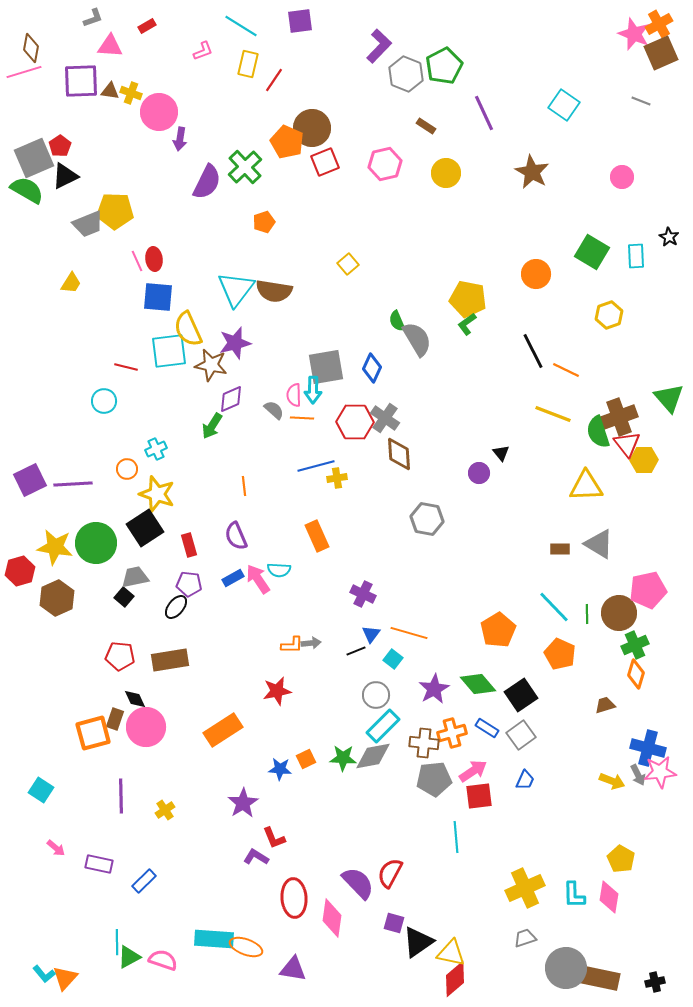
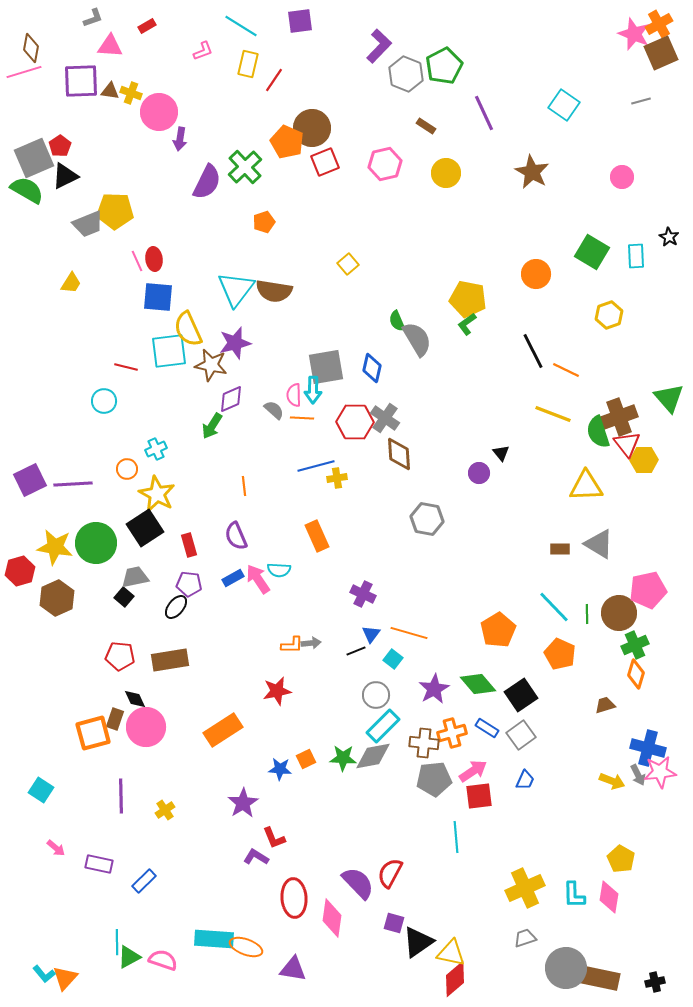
gray line at (641, 101): rotated 36 degrees counterclockwise
blue diamond at (372, 368): rotated 12 degrees counterclockwise
yellow star at (157, 494): rotated 9 degrees clockwise
